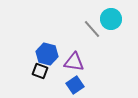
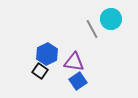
gray line: rotated 12 degrees clockwise
blue hexagon: rotated 20 degrees clockwise
black square: rotated 14 degrees clockwise
blue square: moved 3 px right, 4 px up
